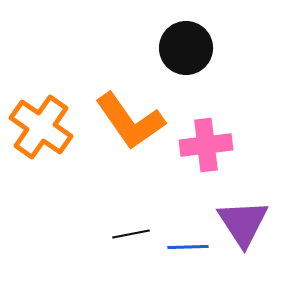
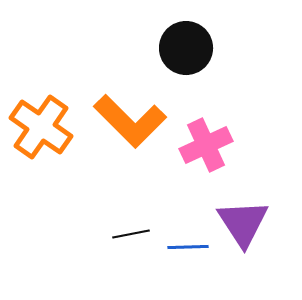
orange L-shape: rotated 10 degrees counterclockwise
pink cross: rotated 18 degrees counterclockwise
